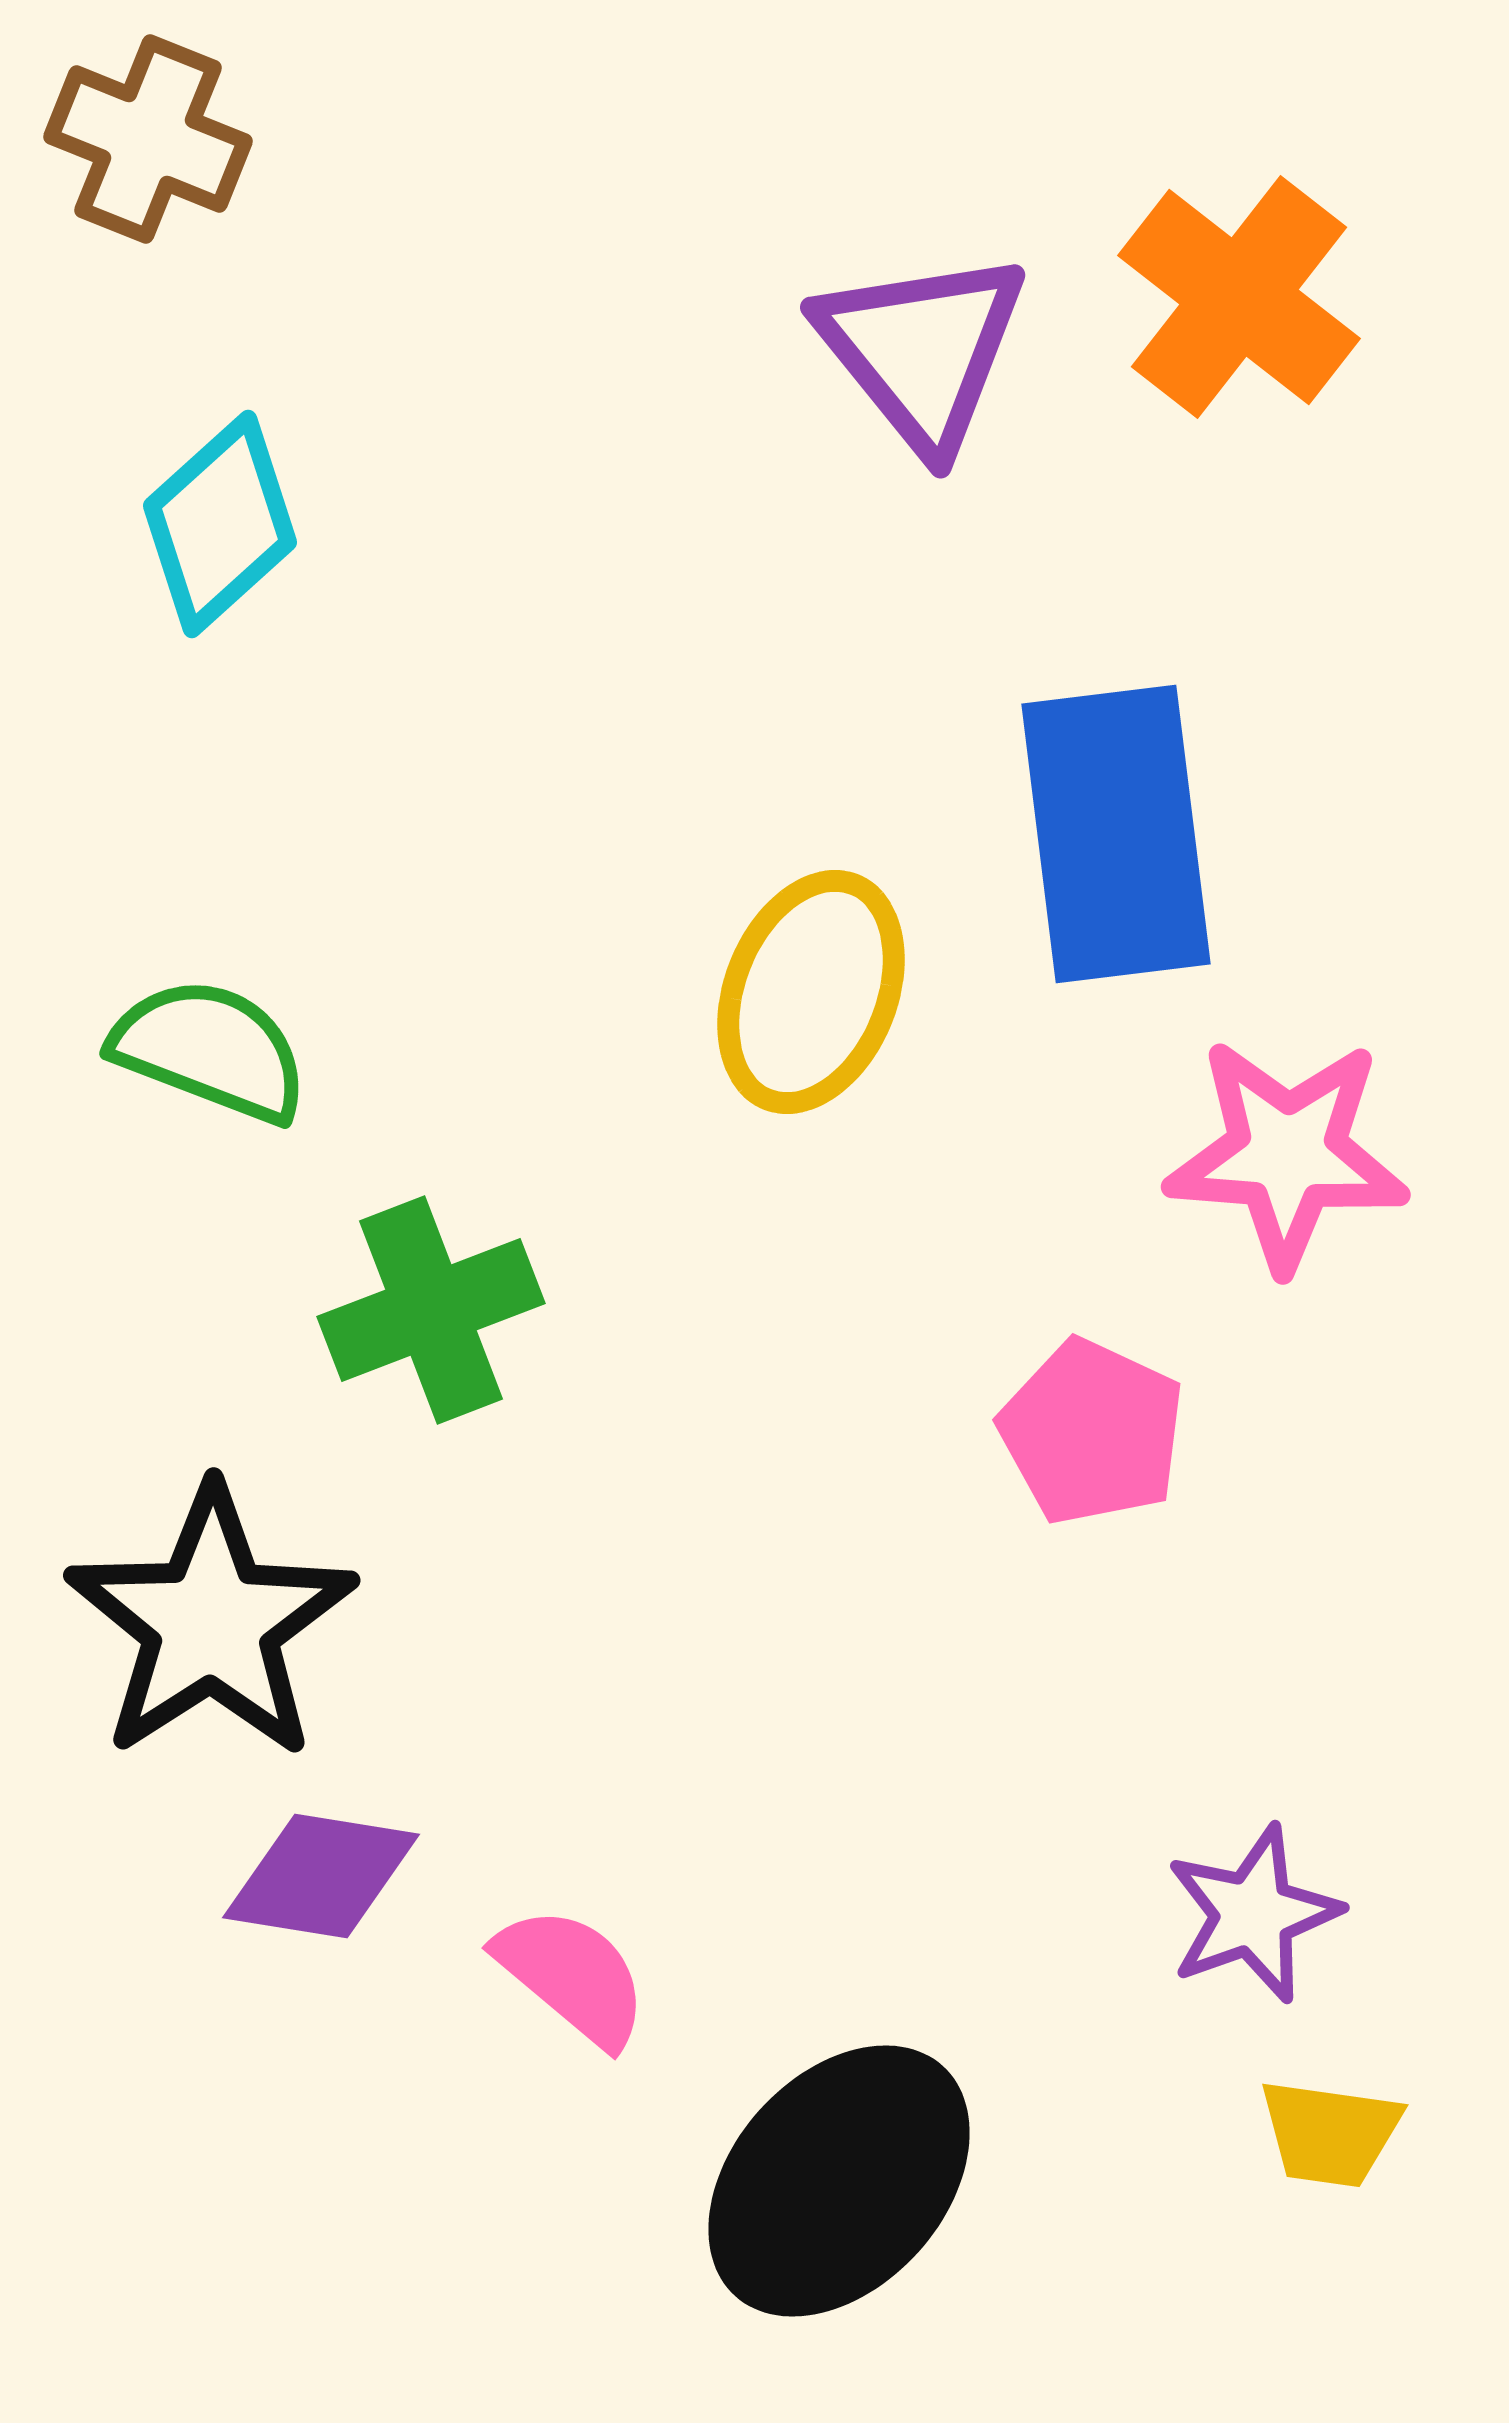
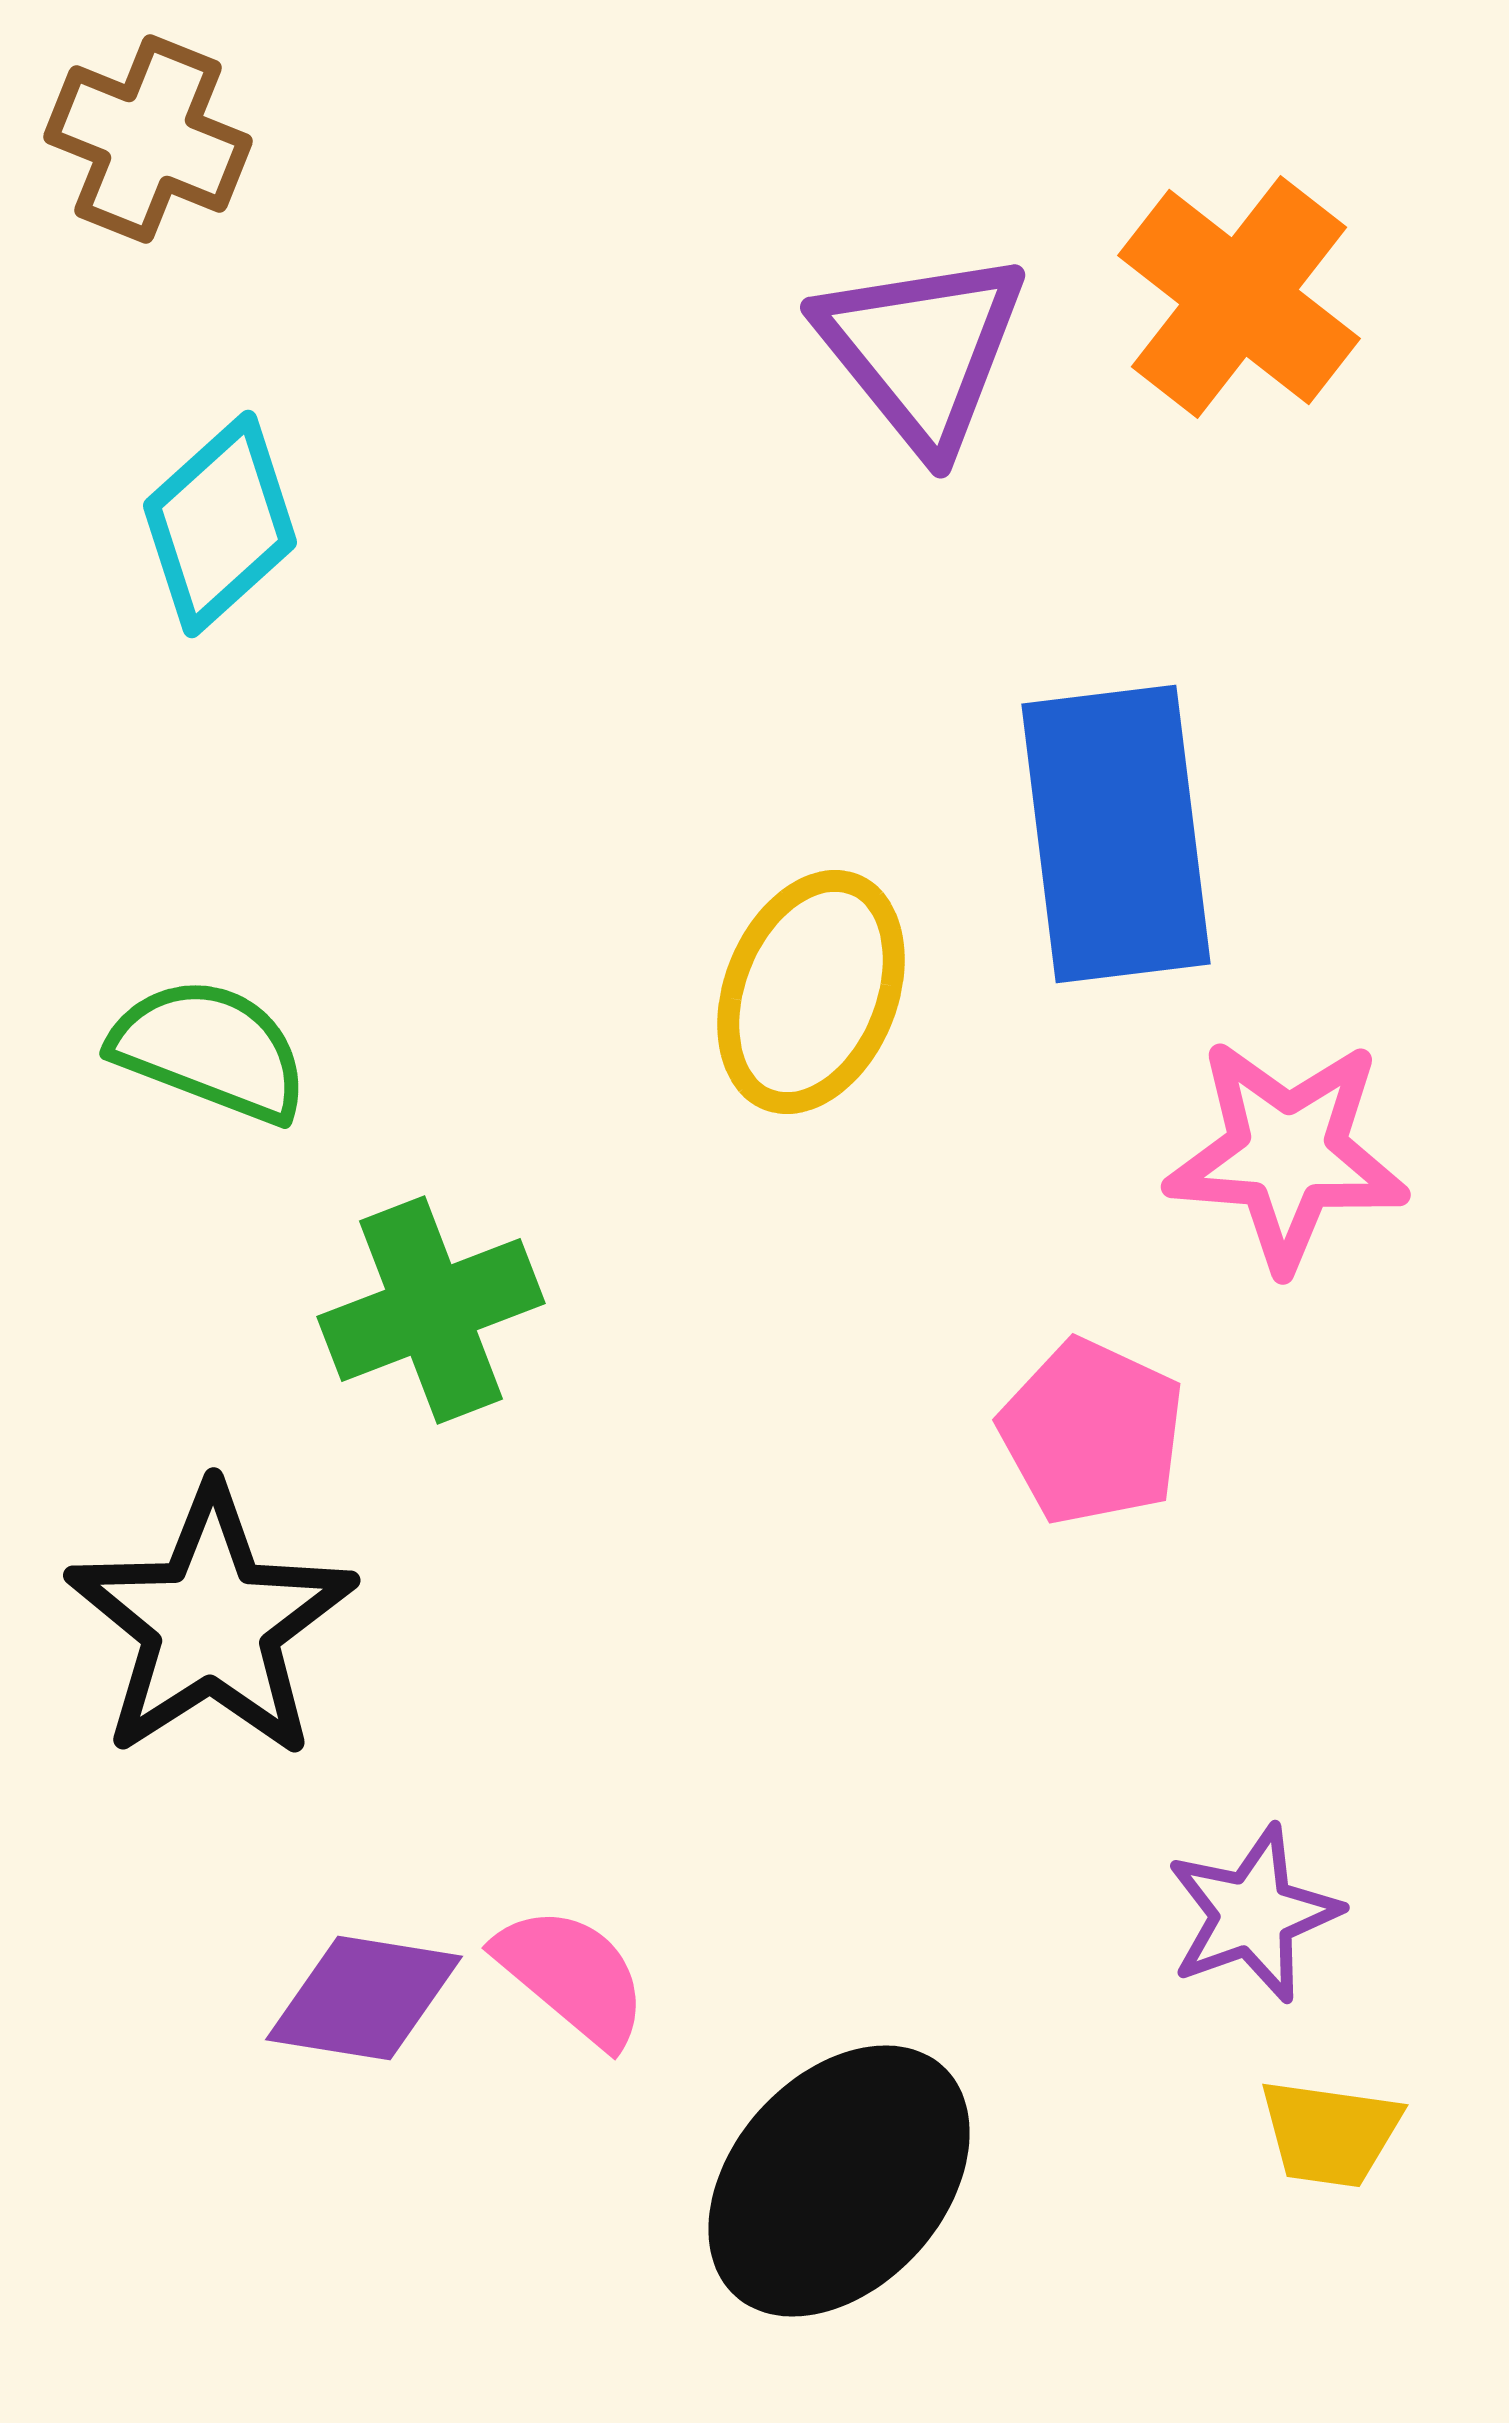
purple diamond: moved 43 px right, 122 px down
